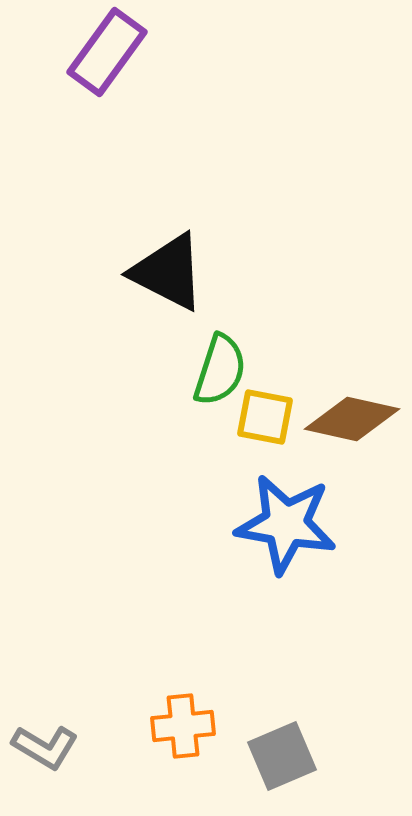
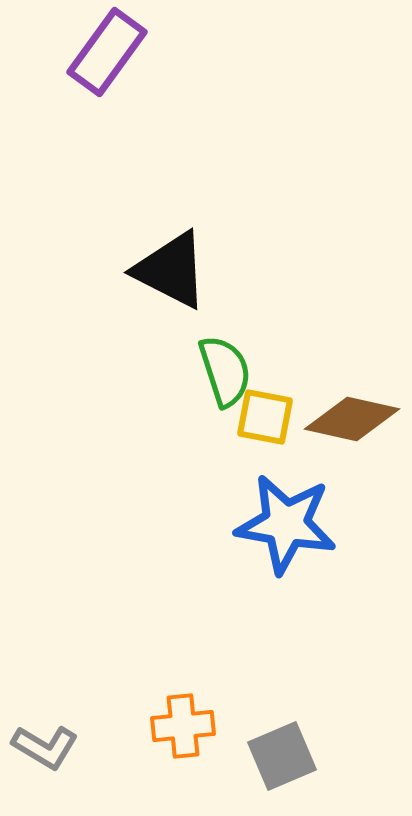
black triangle: moved 3 px right, 2 px up
green semicircle: moved 5 px right, 1 px down; rotated 36 degrees counterclockwise
